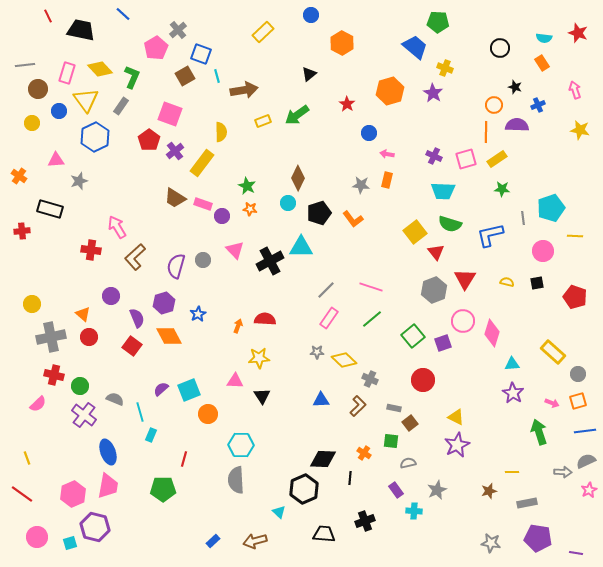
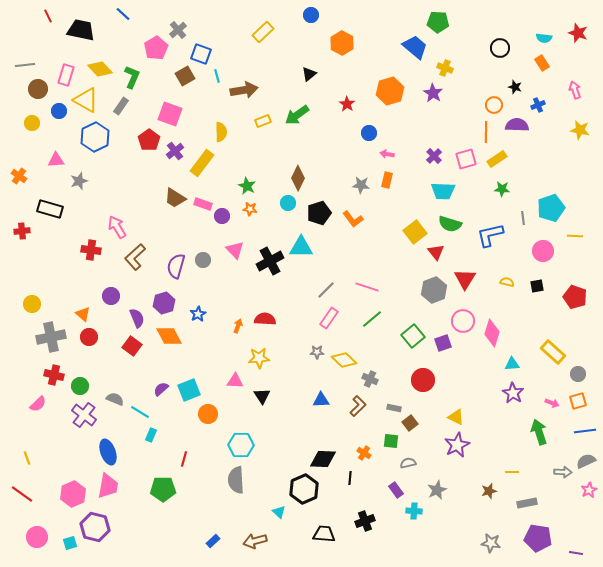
pink rectangle at (67, 73): moved 1 px left, 2 px down
yellow triangle at (86, 100): rotated 24 degrees counterclockwise
purple cross at (434, 156): rotated 21 degrees clockwise
black square at (537, 283): moved 3 px down
pink line at (371, 287): moved 4 px left
cyan line at (140, 412): rotated 42 degrees counterclockwise
